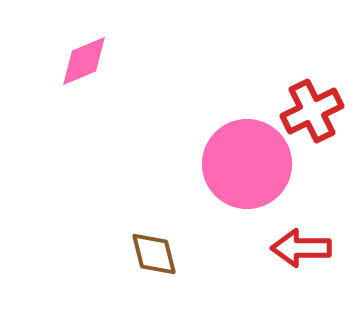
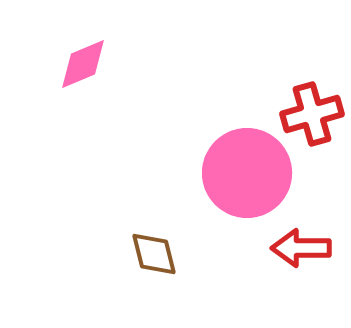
pink diamond: moved 1 px left, 3 px down
red cross: moved 3 px down; rotated 10 degrees clockwise
pink circle: moved 9 px down
